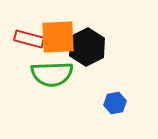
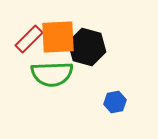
red rectangle: rotated 60 degrees counterclockwise
black hexagon: rotated 18 degrees counterclockwise
blue hexagon: moved 1 px up
